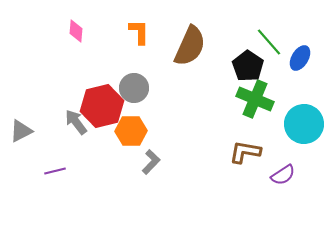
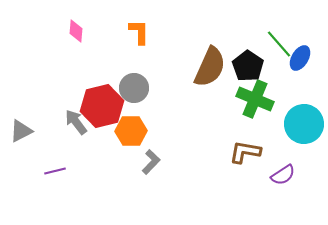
green line: moved 10 px right, 2 px down
brown semicircle: moved 20 px right, 21 px down
